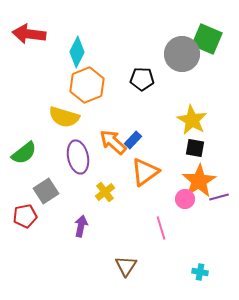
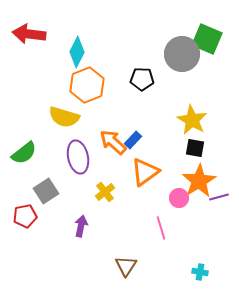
pink circle: moved 6 px left, 1 px up
